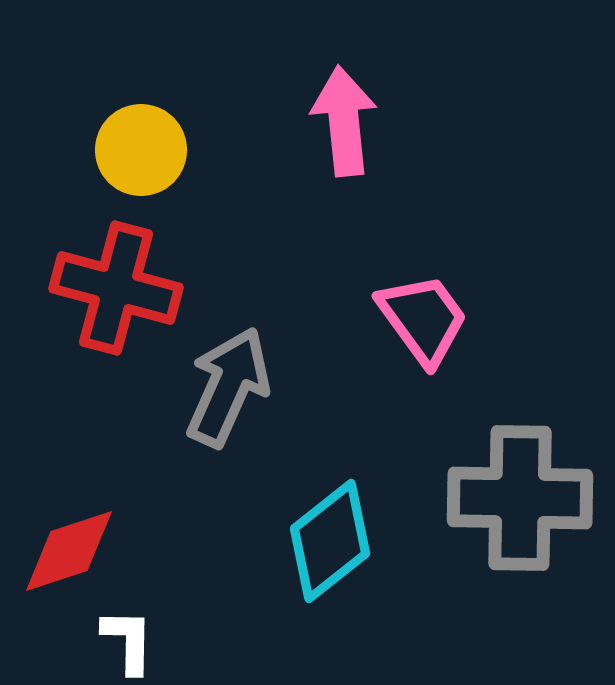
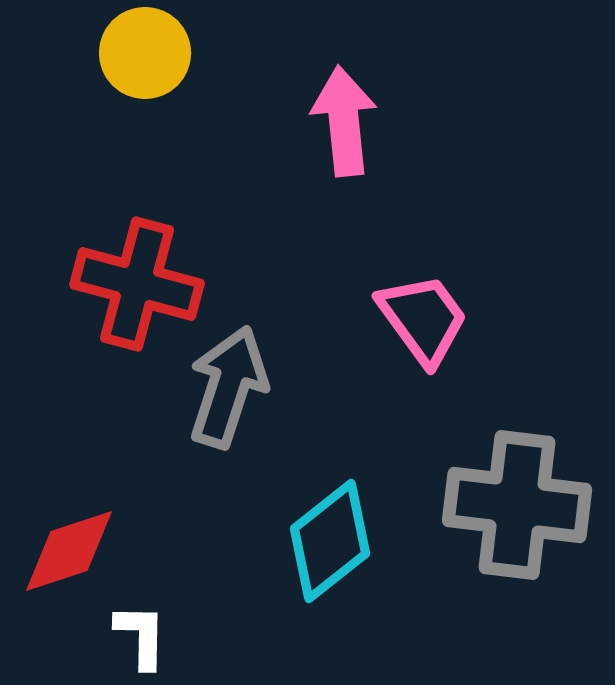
yellow circle: moved 4 px right, 97 px up
red cross: moved 21 px right, 4 px up
gray arrow: rotated 6 degrees counterclockwise
gray cross: moved 3 px left, 7 px down; rotated 6 degrees clockwise
white L-shape: moved 13 px right, 5 px up
